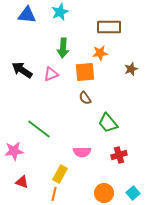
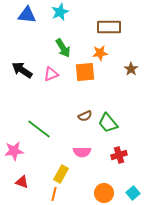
green arrow: rotated 36 degrees counterclockwise
brown star: rotated 16 degrees counterclockwise
brown semicircle: moved 18 px down; rotated 80 degrees counterclockwise
yellow rectangle: moved 1 px right
